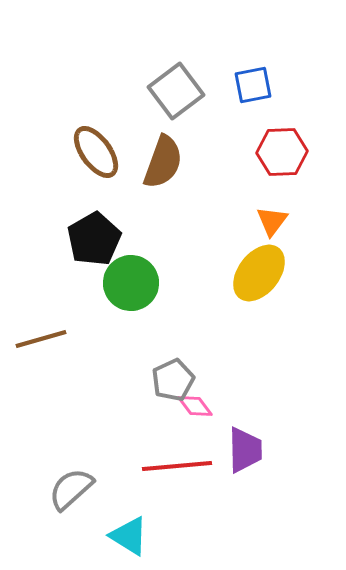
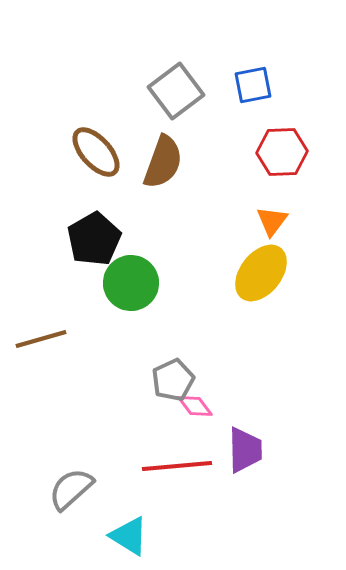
brown ellipse: rotated 6 degrees counterclockwise
yellow ellipse: moved 2 px right
